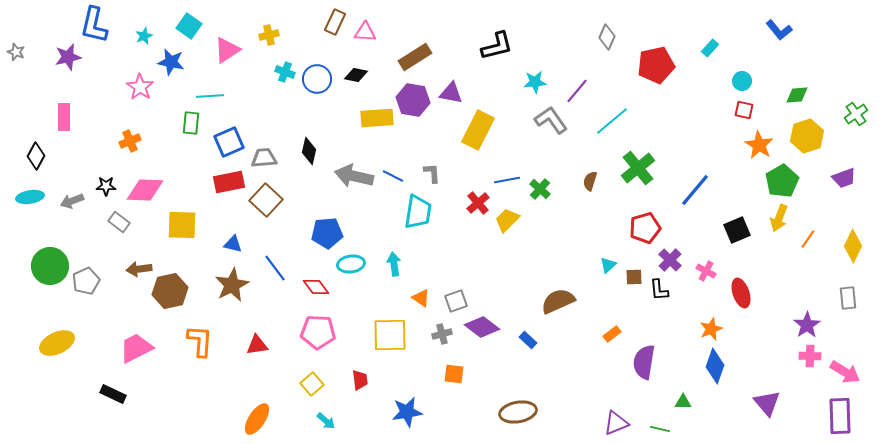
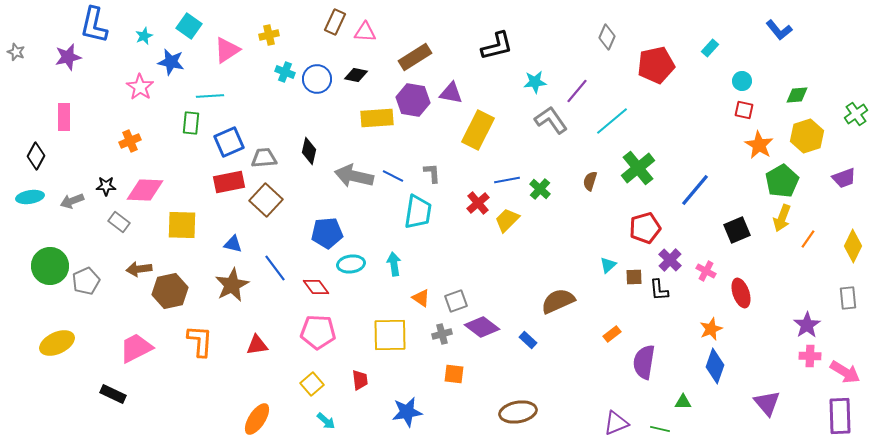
yellow arrow at (779, 218): moved 3 px right
